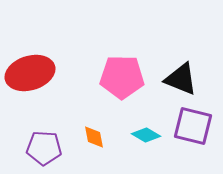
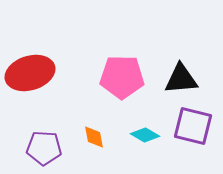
black triangle: rotated 27 degrees counterclockwise
cyan diamond: moved 1 px left
